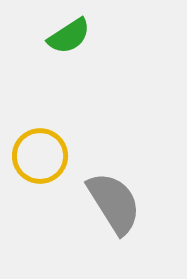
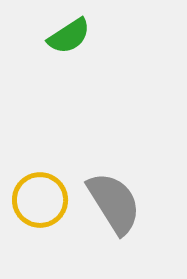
yellow circle: moved 44 px down
